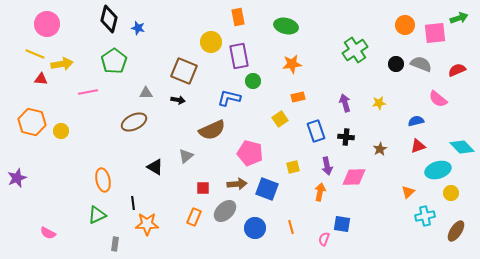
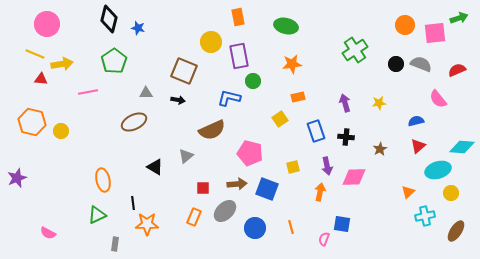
pink semicircle at (438, 99): rotated 12 degrees clockwise
red triangle at (418, 146): rotated 21 degrees counterclockwise
cyan diamond at (462, 147): rotated 40 degrees counterclockwise
